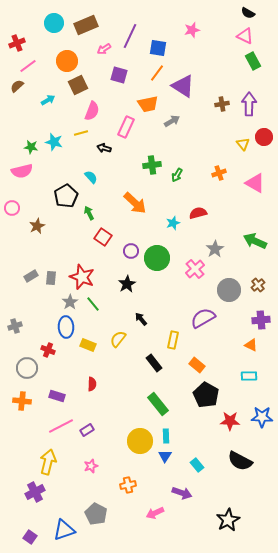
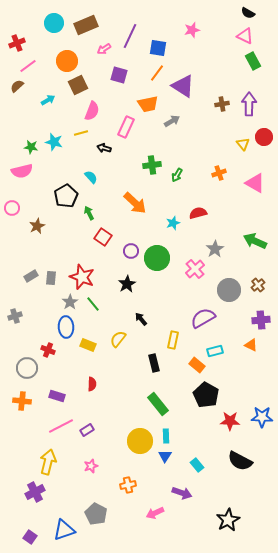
gray cross at (15, 326): moved 10 px up
black rectangle at (154, 363): rotated 24 degrees clockwise
cyan rectangle at (249, 376): moved 34 px left, 25 px up; rotated 14 degrees counterclockwise
